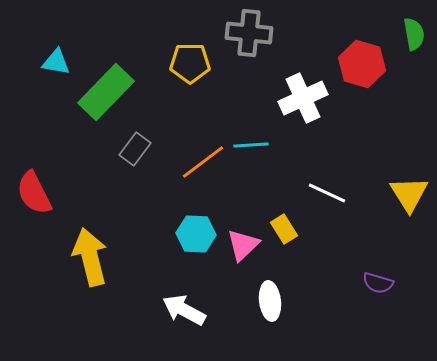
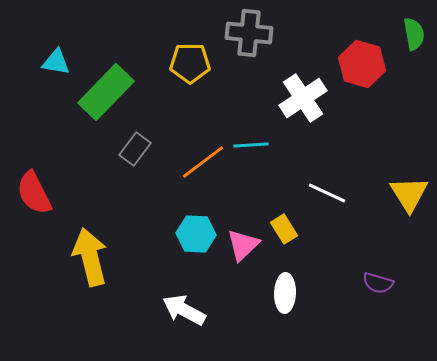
white cross: rotated 9 degrees counterclockwise
white ellipse: moved 15 px right, 8 px up; rotated 9 degrees clockwise
